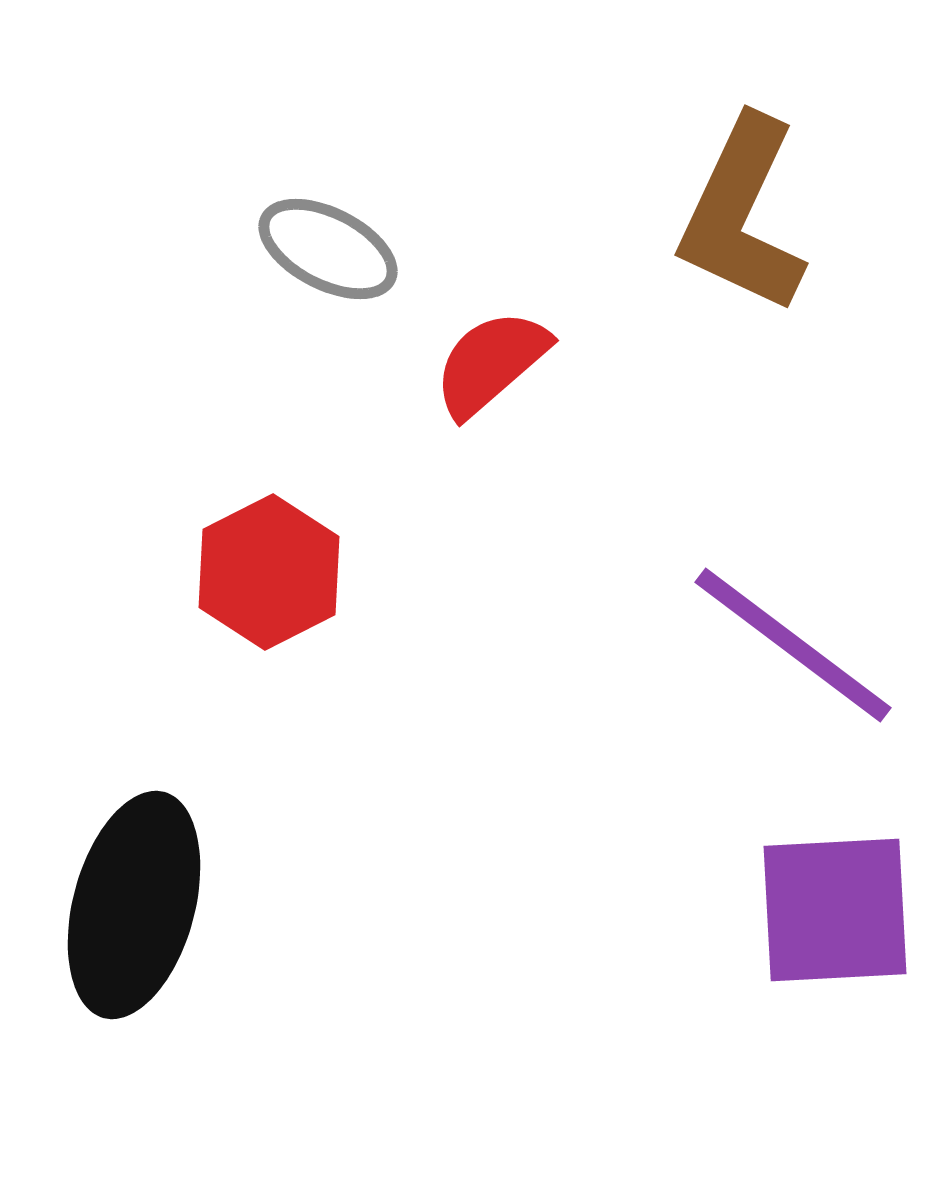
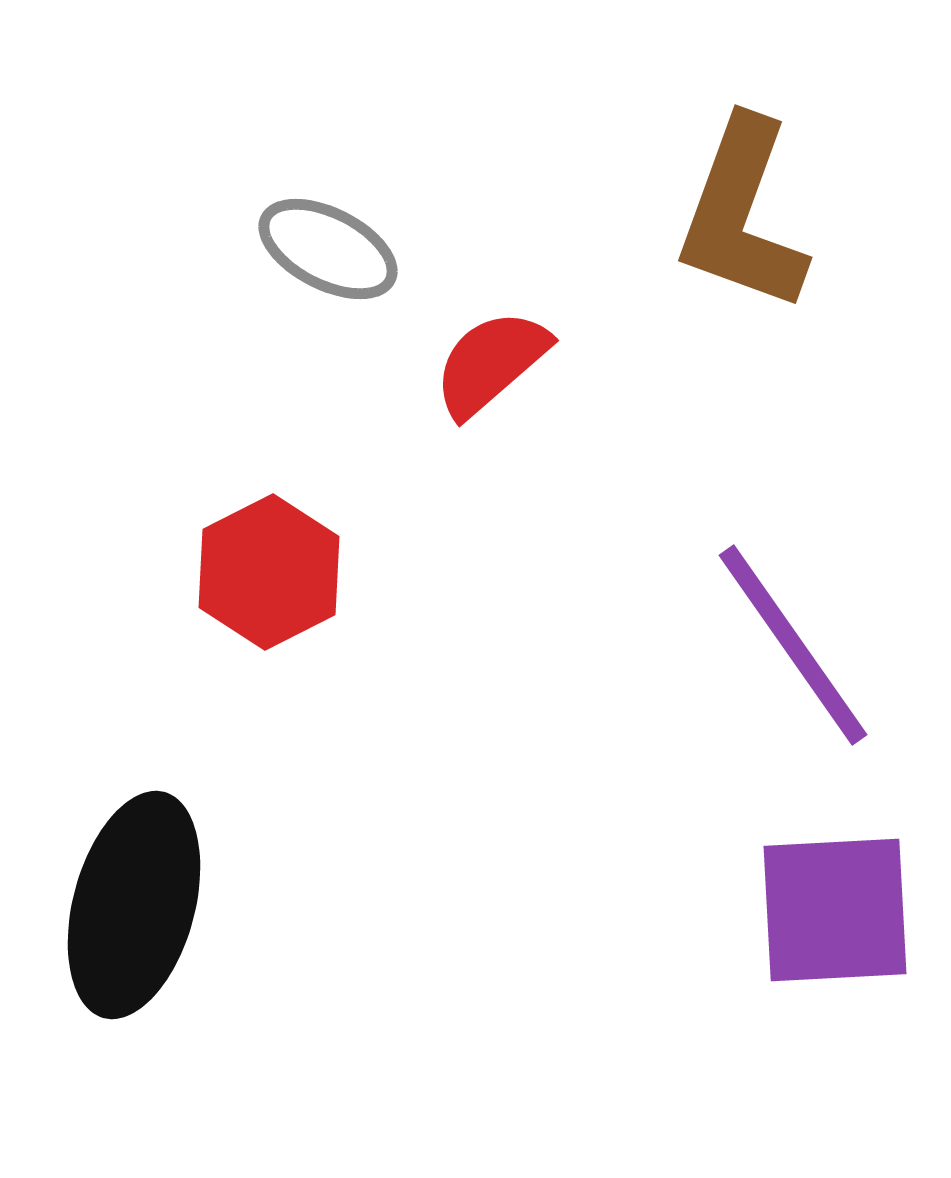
brown L-shape: rotated 5 degrees counterclockwise
purple line: rotated 18 degrees clockwise
